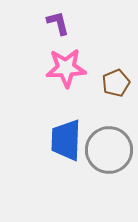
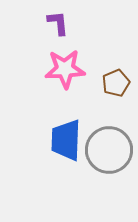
purple L-shape: rotated 8 degrees clockwise
pink star: moved 1 px left, 1 px down
